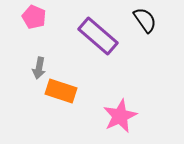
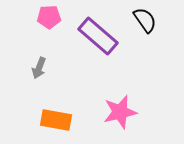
pink pentagon: moved 15 px right; rotated 25 degrees counterclockwise
gray arrow: rotated 10 degrees clockwise
orange rectangle: moved 5 px left, 29 px down; rotated 8 degrees counterclockwise
pink star: moved 4 px up; rotated 12 degrees clockwise
